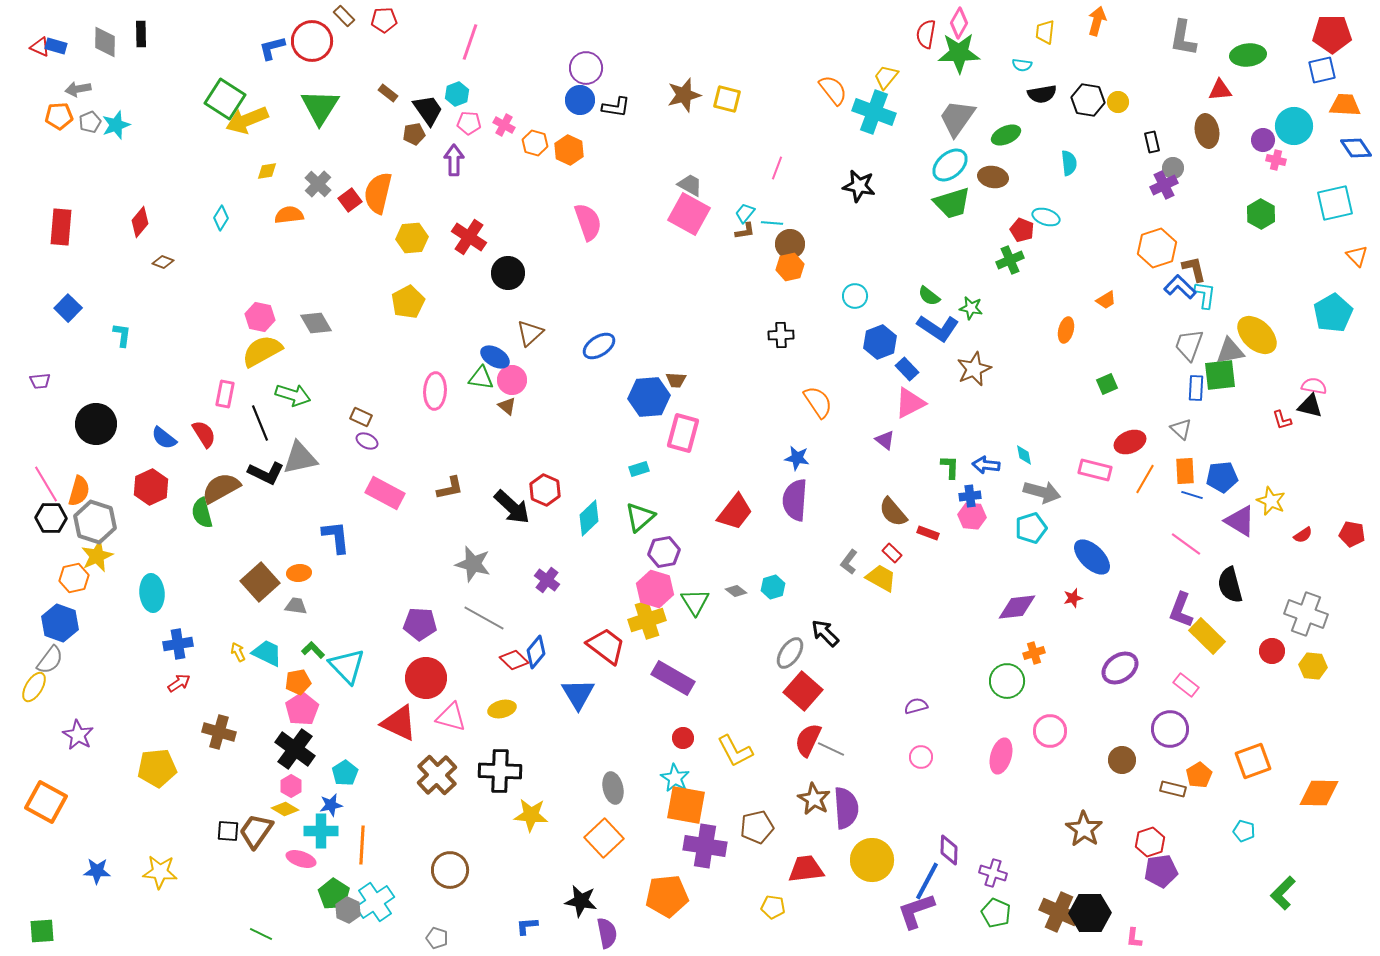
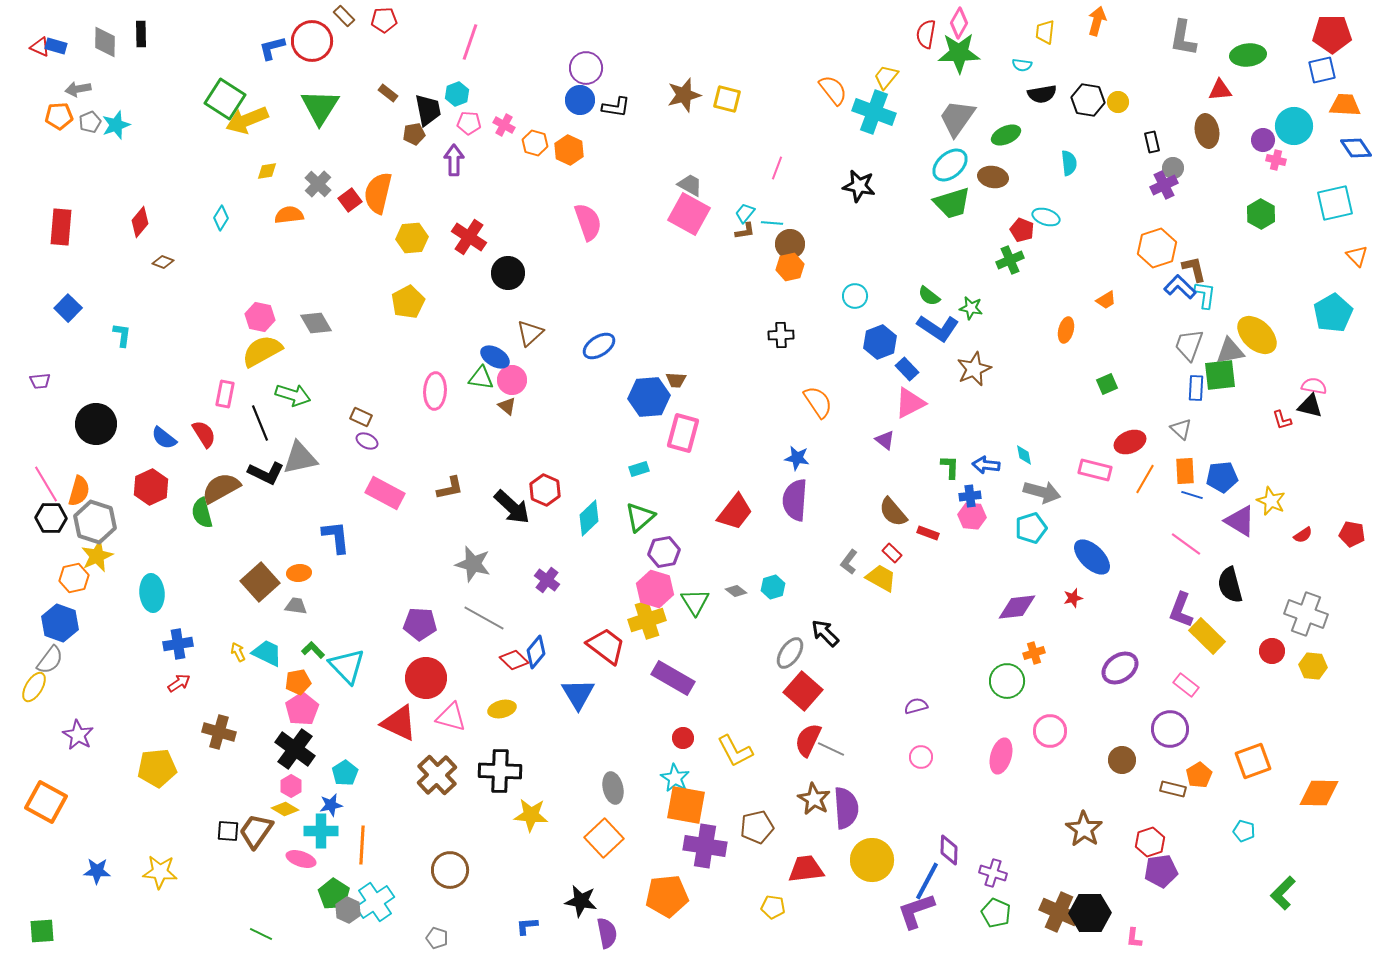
black trapezoid at (428, 110): rotated 24 degrees clockwise
